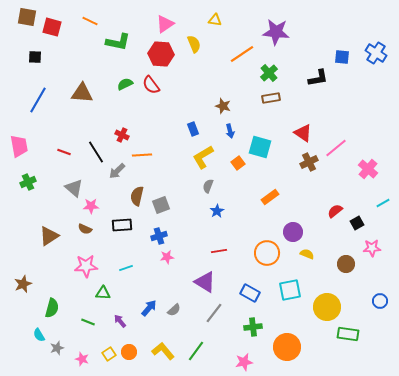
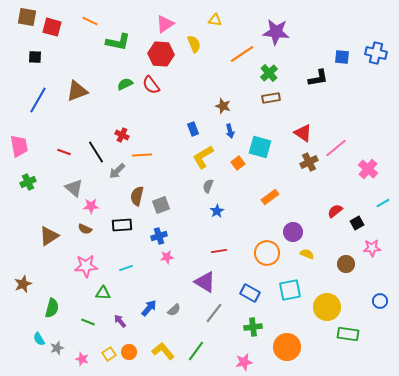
blue cross at (376, 53): rotated 20 degrees counterclockwise
brown triangle at (82, 93): moved 5 px left, 2 px up; rotated 25 degrees counterclockwise
cyan semicircle at (39, 335): moved 4 px down
